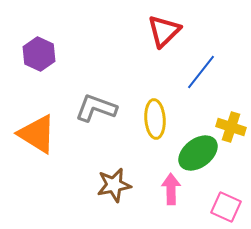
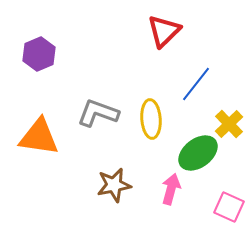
purple hexagon: rotated 12 degrees clockwise
blue line: moved 5 px left, 12 px down
gray L-shape: moved 2 px right, 5 px down
yellow ellipse: moved 4 px left
yellow cross: moved 2 px left, 3 px up; rotated 28 degrees clockwise
orange triangle: moved 2 px right, 3 px down; rotated 24 degrees counterclockwise
pink arrow: rotated 16 degrees clockwise
pink square: moved 3 px right
